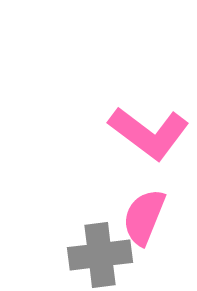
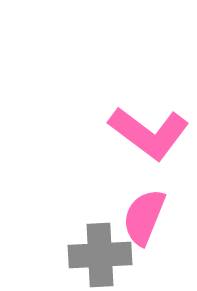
gray cross: rotated 4 degrees clockwise
